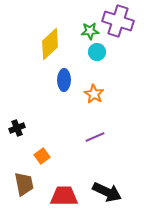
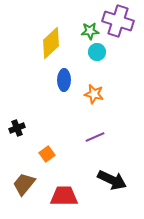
yellow diamond: moved 1 px right, 1 px up
orange star: rotated 18 degrees counterclockwise
orange square: moved 5 px right, 2 px up
brown trapezoid: rotated 130 degrees counterclockwise
black arrow: moved 5 px right, 12 px up
